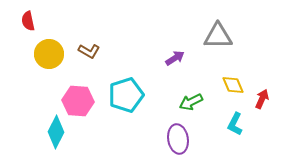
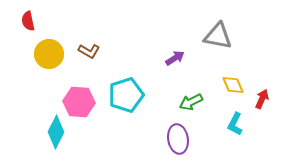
gray triangle: rotated 12 degrees clockwise
pink hexagon: moved 1 px right, 1 px down
